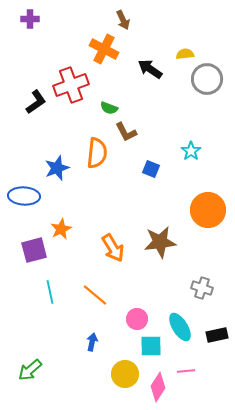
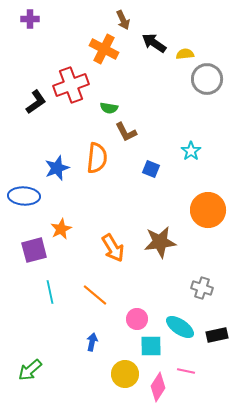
black arrow: moved 4 px right, 26 px up
green semicircle: rotated 12 degrees counterclockwise
orange semicircle: moved 5 px down
cyan ellipse: rotated 24 degrees counterclockwise
pink line: rotated 18 degrees clockwise
